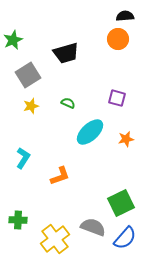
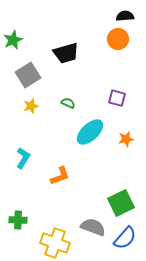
yellow cross: moved 4 px down; rotated 32 degrees counterclockwise
